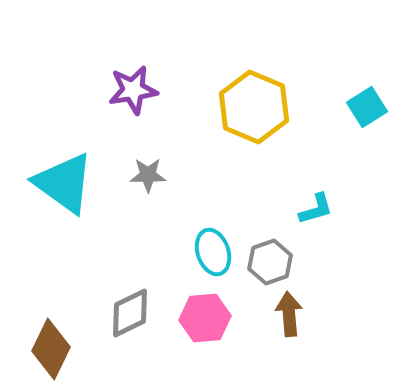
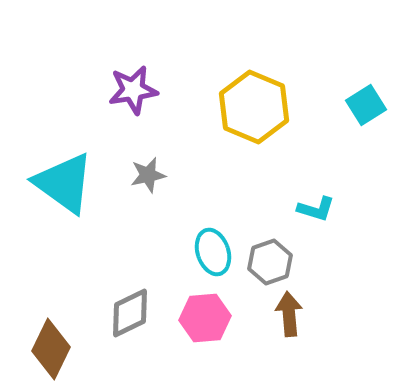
cyan square: moved 1 px left, 2 px up
gray star: rotated 12 degrees counterclockwise
cyan L-shape: rotated 33 degrees clockwise
